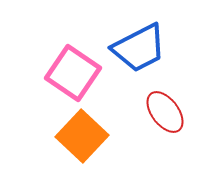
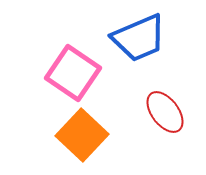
blue trapezoid: moved 10 px up; rotated 4 degrees clockwise
orange square: moved 1 px up
